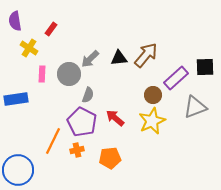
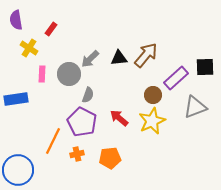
purple semicircle: moved 1 px right, 1 px up
red arrow: moved 4 px right
orange cross: moved 4 px down
